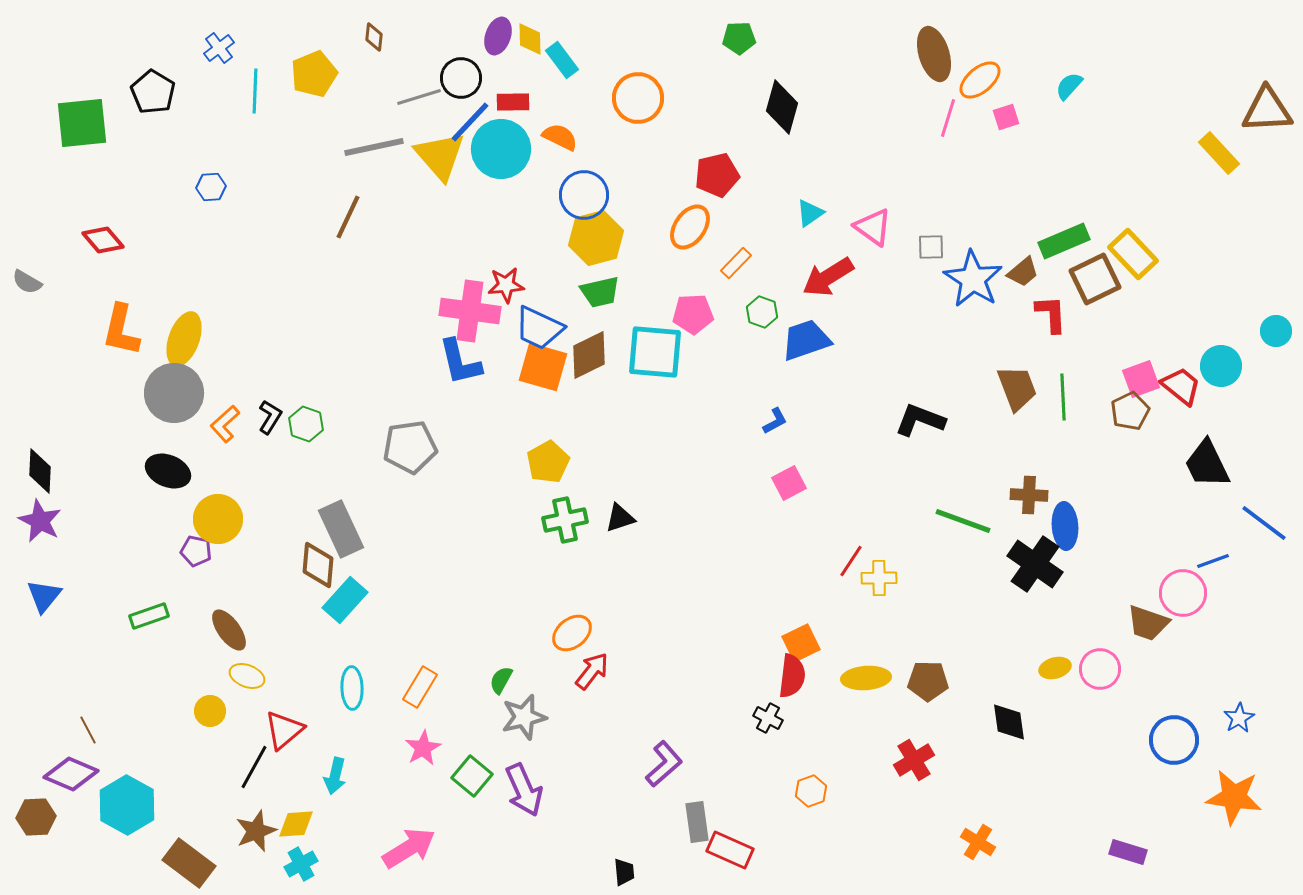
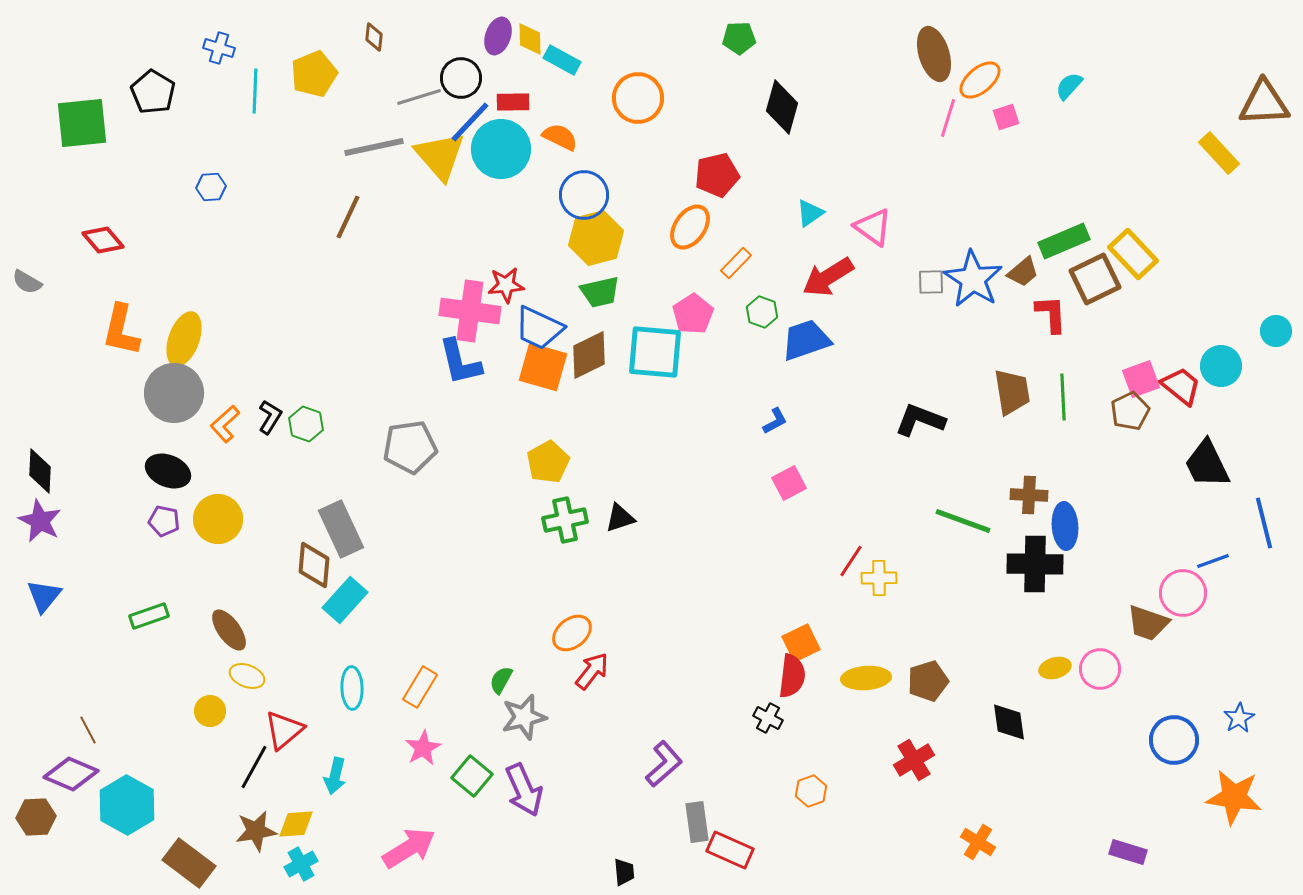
blue cross at (219, 48): rotated 36 degrees counterclockwise
cyan rectangle at (562, 60): rotated 24 degrees counterclockwise
brown triangle at (1267, 110): moved 3 px left, 7 px up
gray square at (931, 247): moved 35 px down
pink pentagon at (693, 314): rotated 30 degrees counterclockwise
brown trapezoid at (1017, 388): moved 5 px left, 4 px down; rotated 12 degrees clockwise
blue line at (1264, 523): rotated 39 degrees clockwise
purple pentagon at (196, 551): moved 32 px left, 30 px up
black cross at (1035, 564): rotated 34 degrees counterclockwise
brown diamond at (318, 565): moved 4 px left
brown pentagon at (928, 681): rotated 18 degrees counterclockwise
brown star at (256, 831): rotated 12 degrees clockwise
